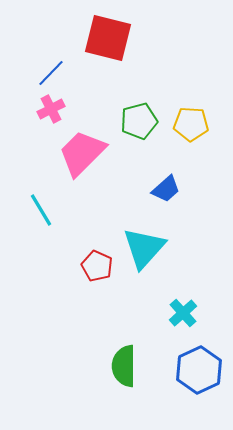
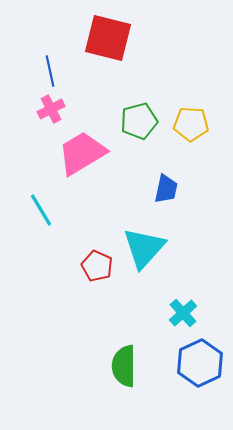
blue line: moved 1 px left, 2 px up; rotated 56 degrees counterclockwise
pink trapezoid: rotated 14 degrees clockwise
blue trapezoid: rotated 36 degrees counterclockwise
blue hexagon: moved 1 px right, 7 px up
